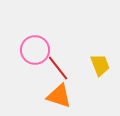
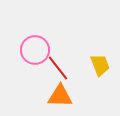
orange triangle: moved 1 px right; rotated 16 degrees counterclockwise
